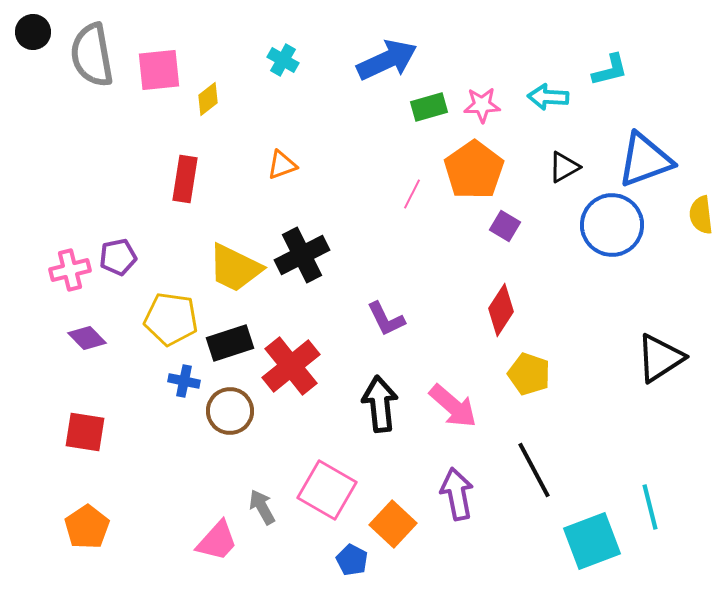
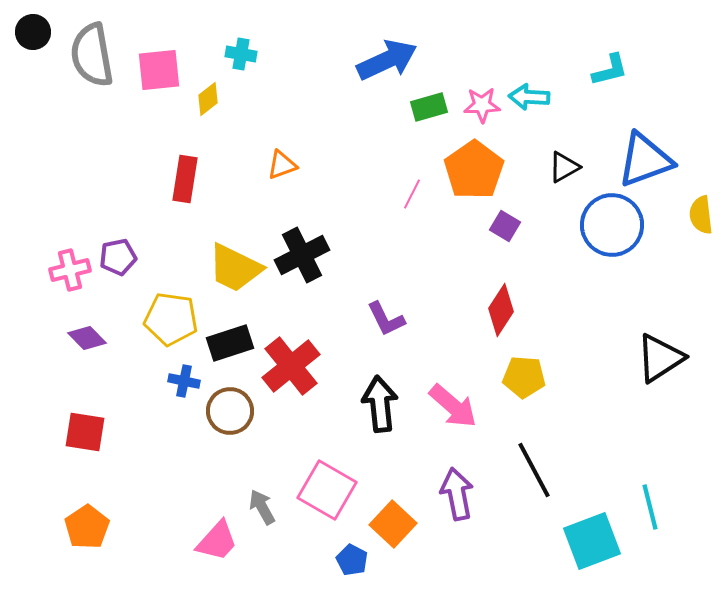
cyan cross at (283, 60): moved 42 px left, 6 px up; rotated 20 degrees counterclockwise
cyan arrow at (548, 97): moved 19 px left
yellow pentagon at (529, 374): moved 5 px left, 3 px down; rotated 15 degrees counterclockwise
